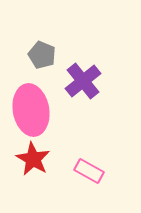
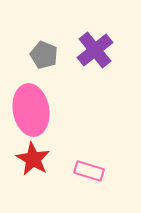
gray pentagon: moved 2 px right
purple cross: moved 12 px right, 31 px up
pink rectangle: rotated 12 degrees counterclockwise
